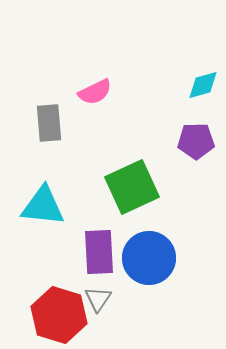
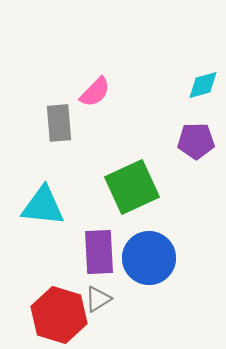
pink semicircle: rotated 20 degrees counterclockwise
gray rectangle: moved 10 px right
gray triangle: rotated 24 degrees clockwise
